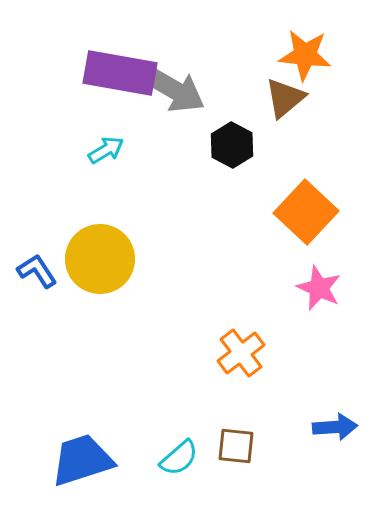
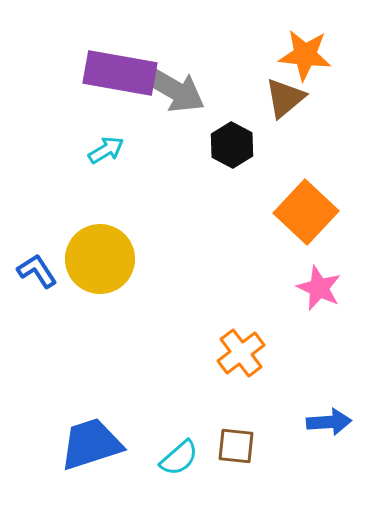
blue arrow: moved 6 px left, 5 px up
blue trapezoid: moved 9 px right, 16 px up
